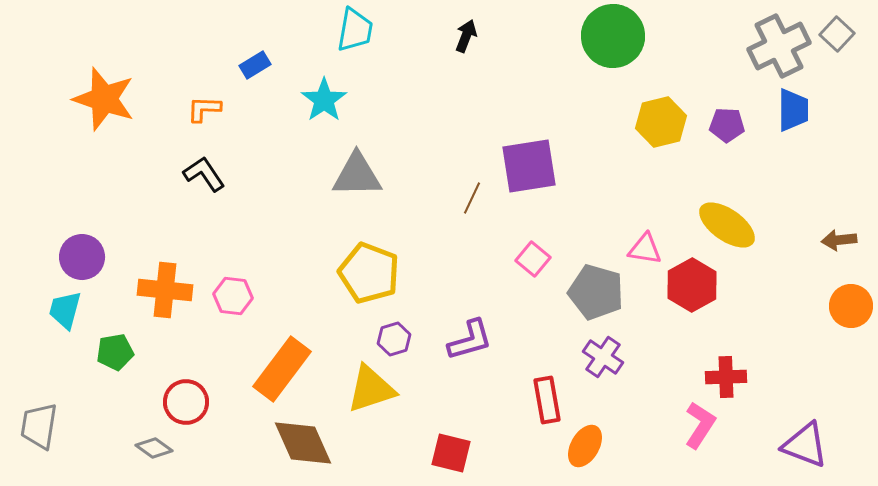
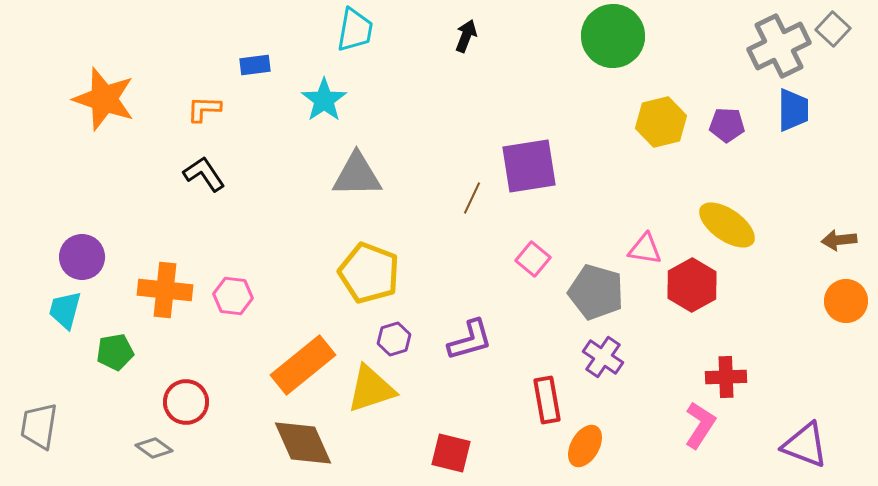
gray square at (837, 34): moved 4 px left, 5 px up
blue rectangle at (255, 65): rotated 24 degrees clockwise
orange circle at (851, 306): moved 5 px left, 5 px up
orange rectangle at (282, 369): moved 21 px right, 4 px up; rotated 14 degrees clockwise
